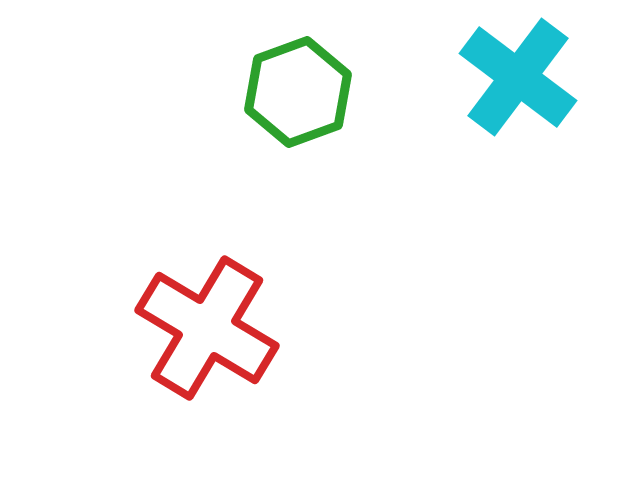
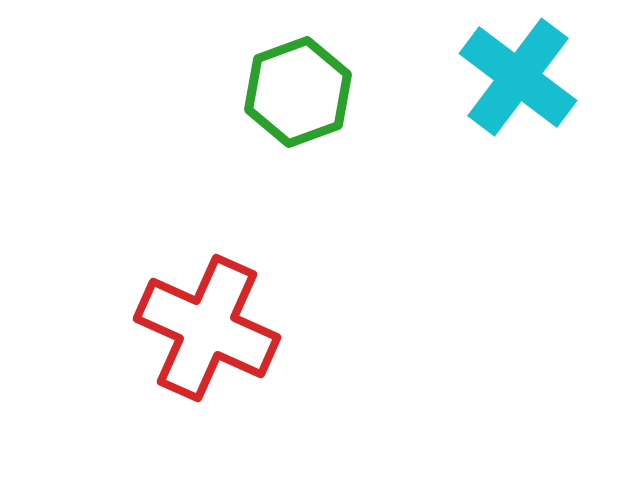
red cross: rotated 7 degrees counterclockwise
